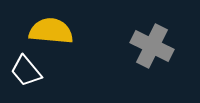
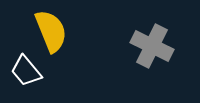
yellow semicircle: rotated 63 degrees clockwise
